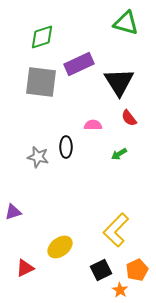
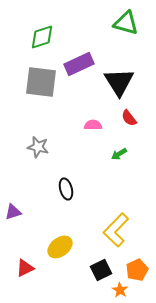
black ellipse: moved 42 px down; rotated 15 degrees counterclockwise
gray star: moved 10 px up
